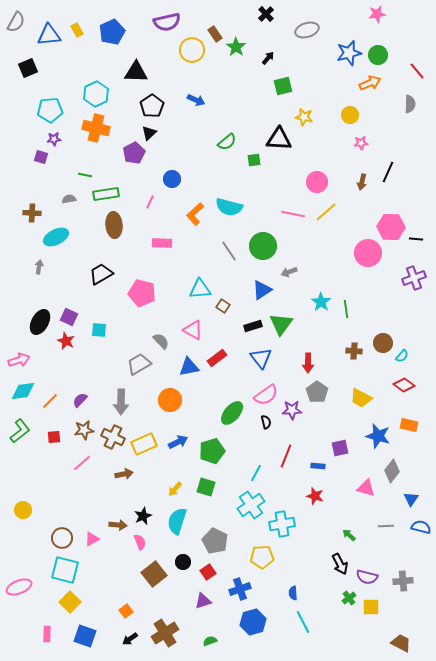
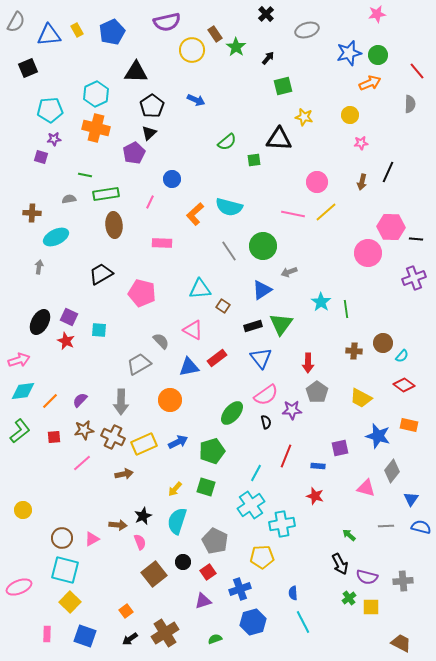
green semicircle at (210, 641): moved 5 px right, 2 px up
